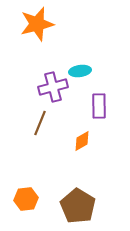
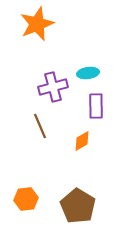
orange star: rotated 8 degrees counterclockwise
cyan ellipse: moved 8 px right, 2 px down
purple rectangle: moved 3 px left
brown line: moved 3 px down; rotated 45 degrees counterclockwise
